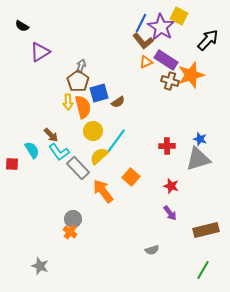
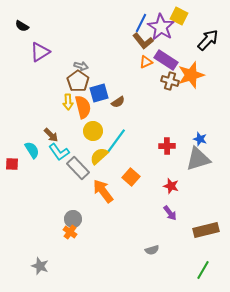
gray arrow: rotated 88 degrees clockwise
